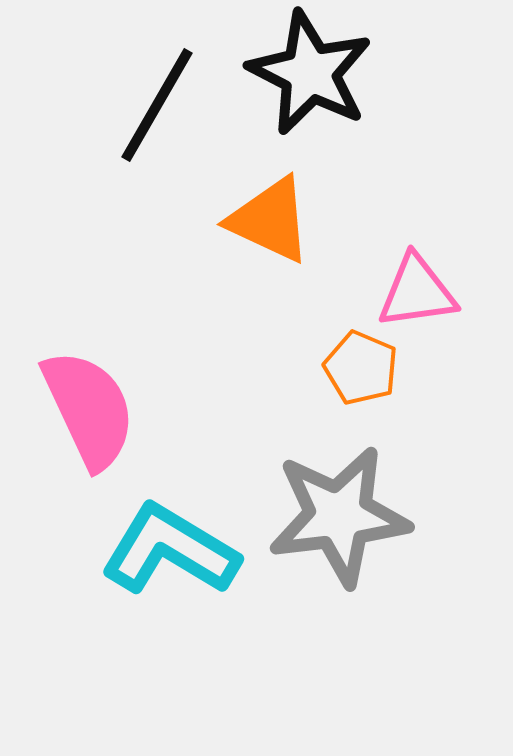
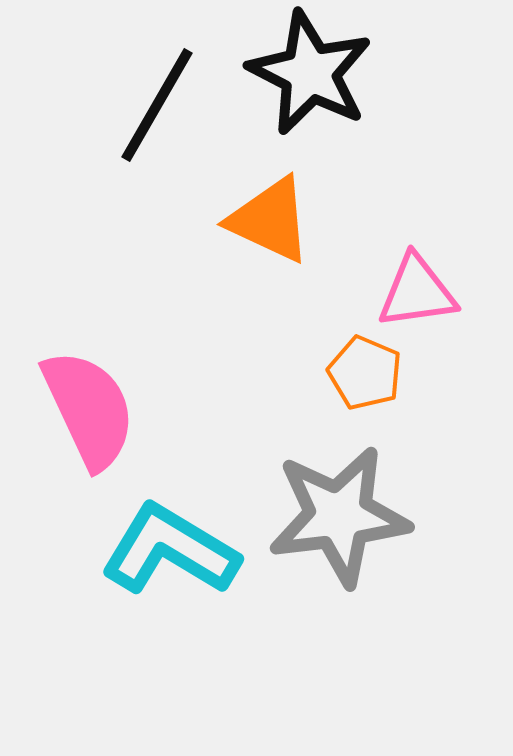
orange pentagon: moved 4 px right, 5 px down
